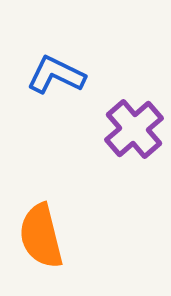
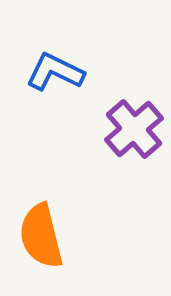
blue L-shape: moved 1 px left, 3 px up
